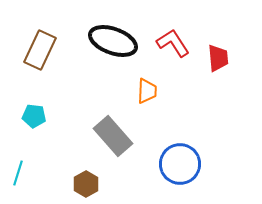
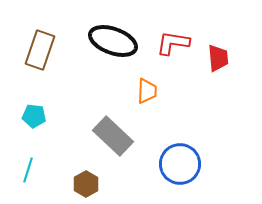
red L-shape: rotated 48 degrees counterclockwise
brown rectangle: rotated 6 degrees counterclockwise
gray rectangle: rotated 6 degrees counterclockwise
cyan line: moved 10 px right, 3 px up
